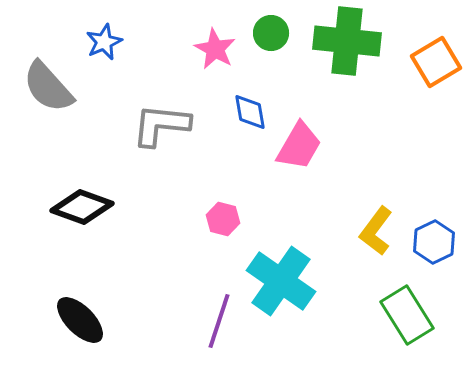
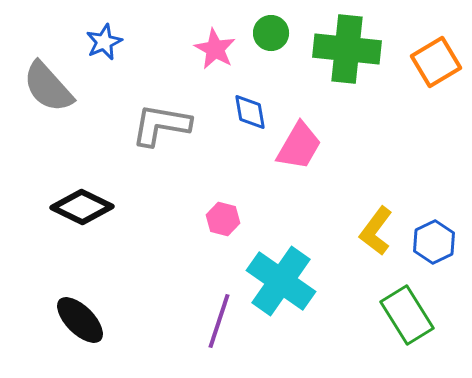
green cross: moved 8 px down
gray L-shape: rotated 4 degrees clockwise
black diamond: rotated 6 degrees clockwise
